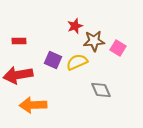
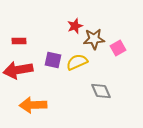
brown star: moved 2 px up
pink square: rotated 28 degrees clockwise
purple square: rotated 12 degrees counterclockwise
red arrow: moved 5 px up
gray diamond: moved 1 px down
